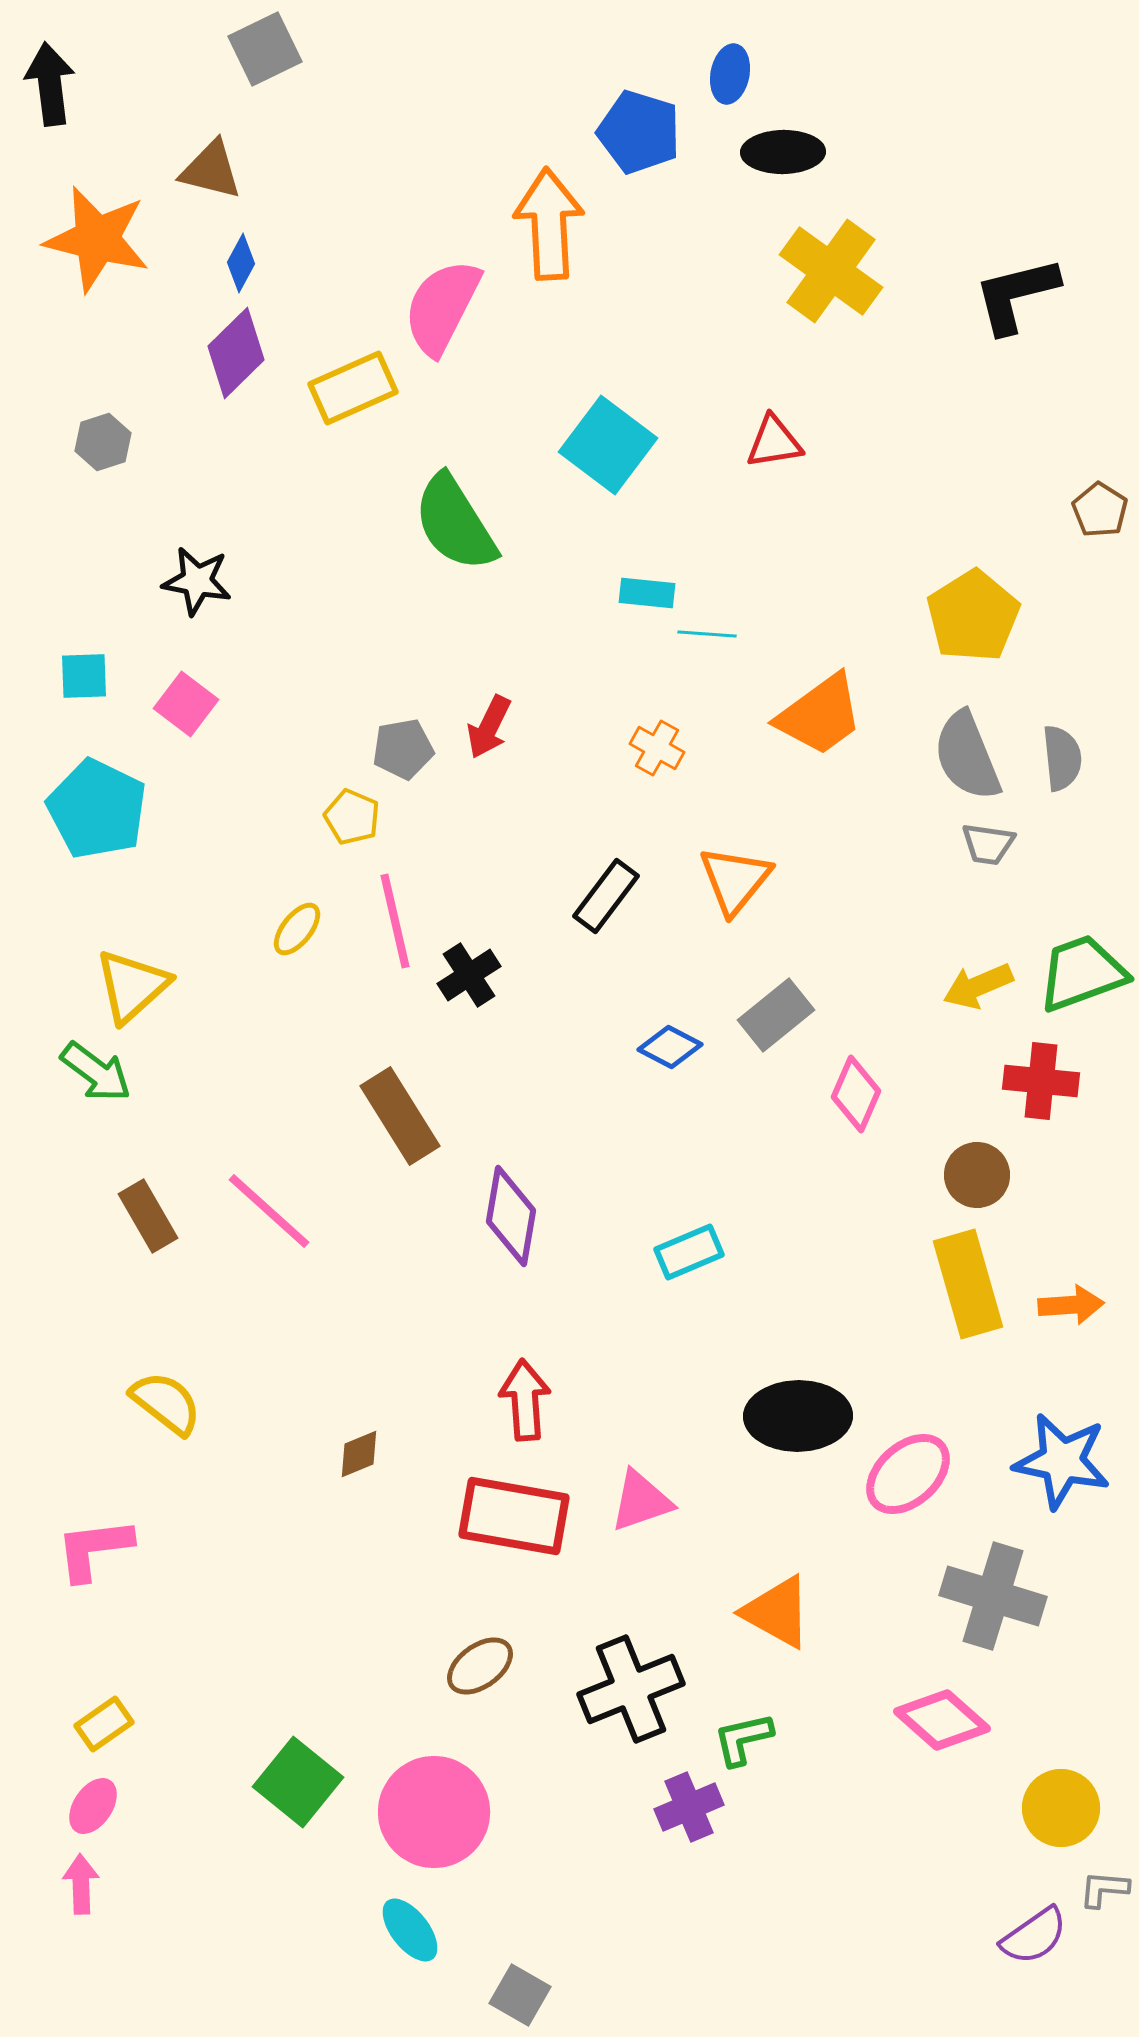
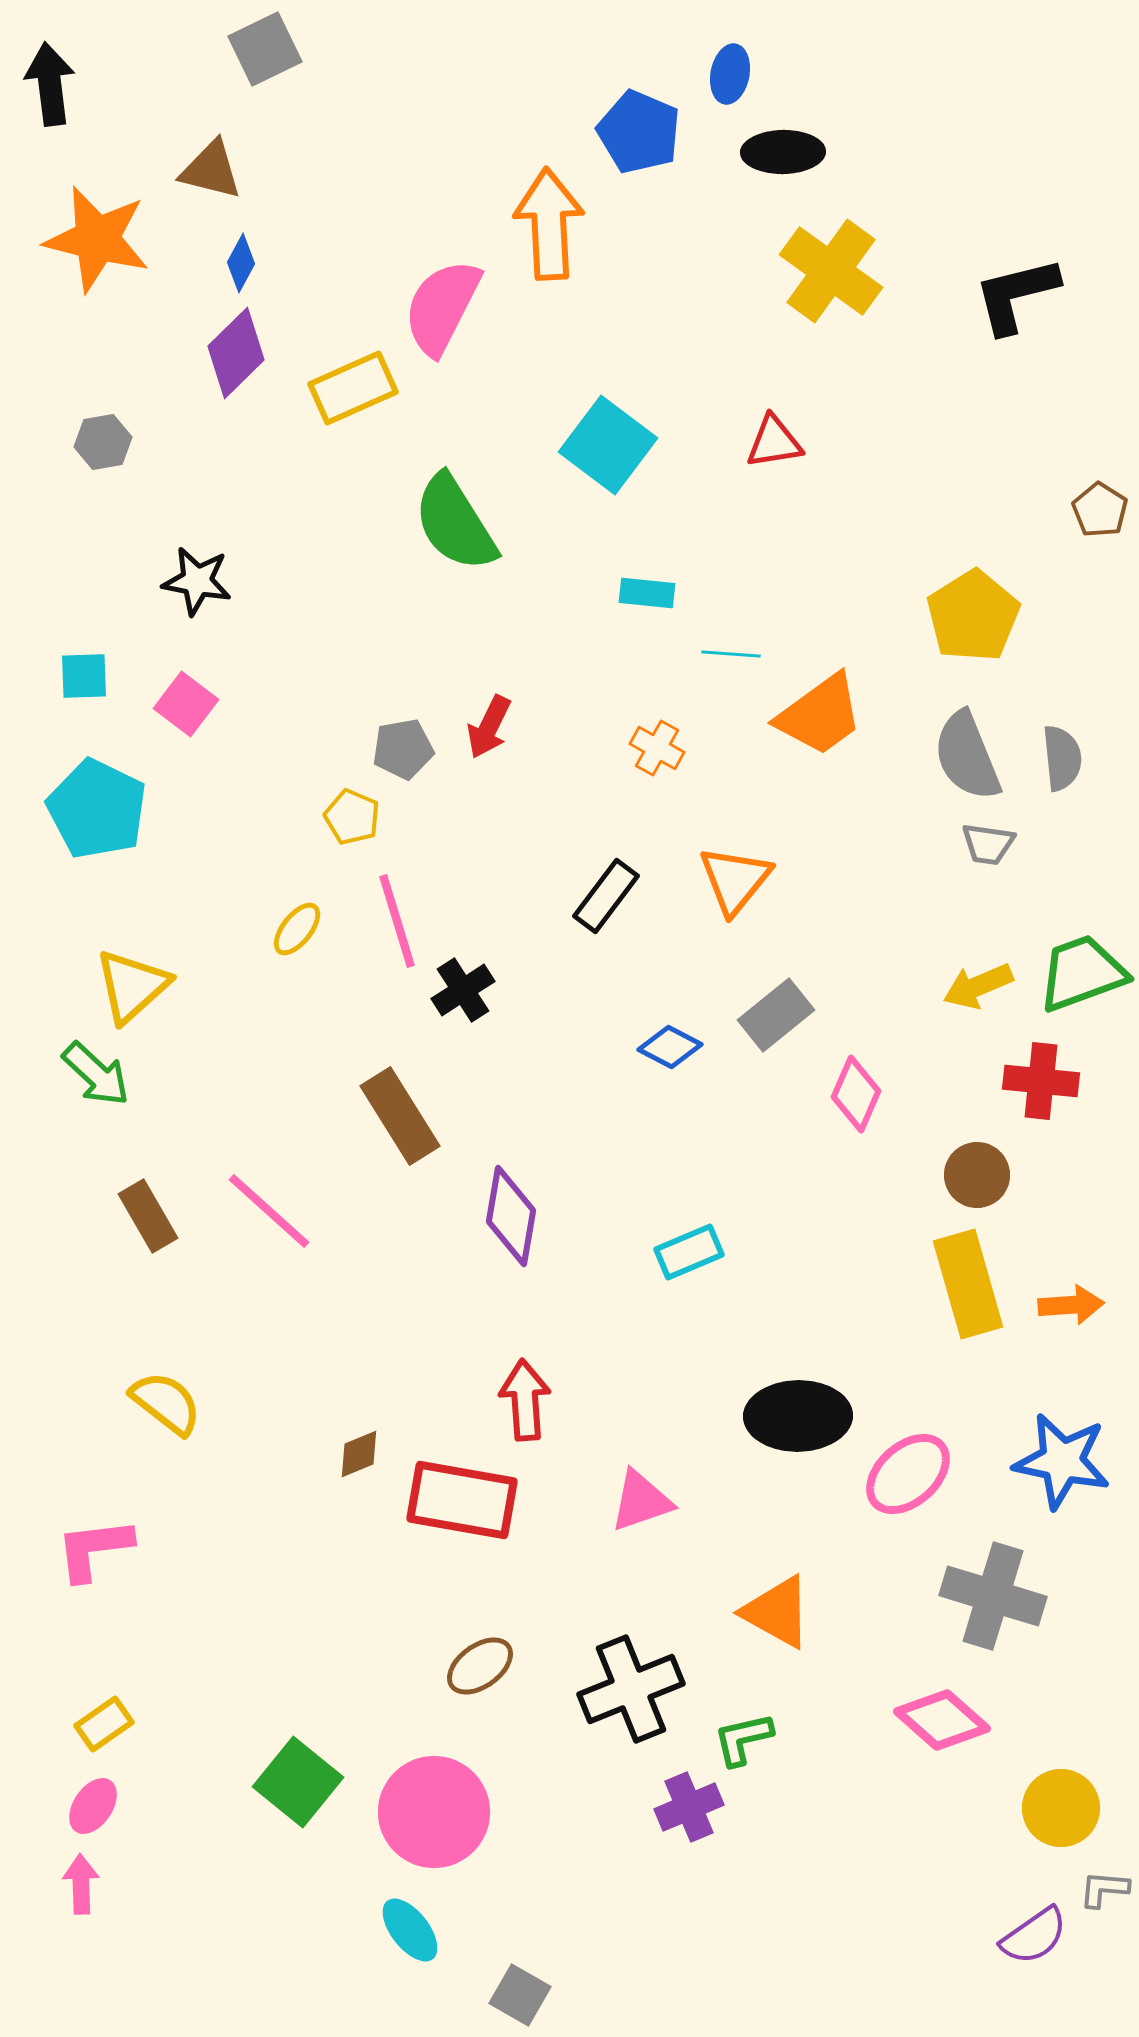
blue pentagon at (639, 132): rotated 6 degrees clockwise
gray hexagon at (103, 442): rotated 8 degrees clockwise
cyan line at (707, 634): moved 24 px right, 20 px down
pink line at (395, 921): moved 2 px right; rotated 4 degrees counterclockwise
black cross at (469, 975): moved 6 px left, 15 px down
green arrow at (96, 1072): moved 2 px down; rotated 6 degrees clockwise
red rectangle at (514, 1516): moved 52 px left, 16 px up
